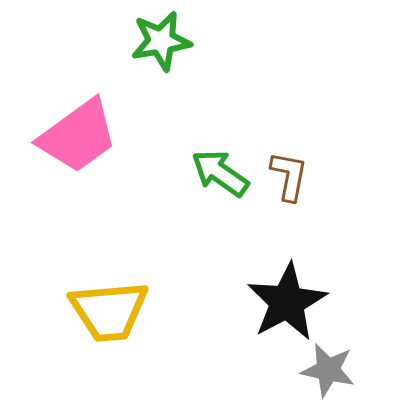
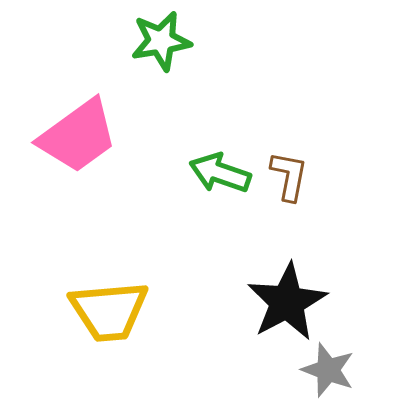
green arrow: rotated 16 degrees counterclockwise
gray star: rotated 8 degrees clockwise
